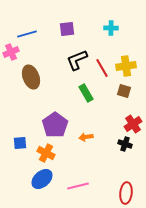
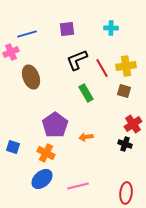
blue square: moved 7 px left, 4 px down; rotated 24 degrees clockwise
